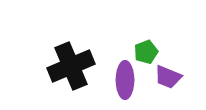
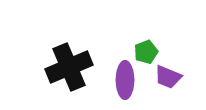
black cross: moved 2 px left, 1 px down
